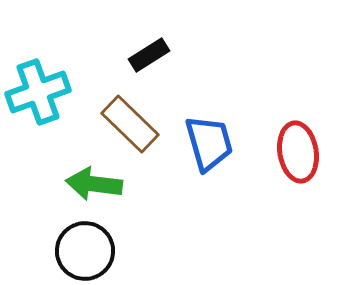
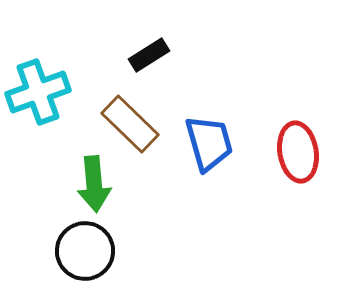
green arrow: rotated 102 degrees counterclockwise
